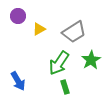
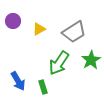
purple circle: moved 5 px left, 5 px down
green rectangle: moved 22 px left
